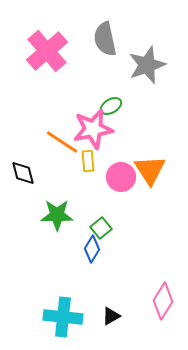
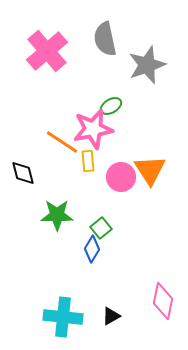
pink diamond: rotated 21 degrees counterclockwise
